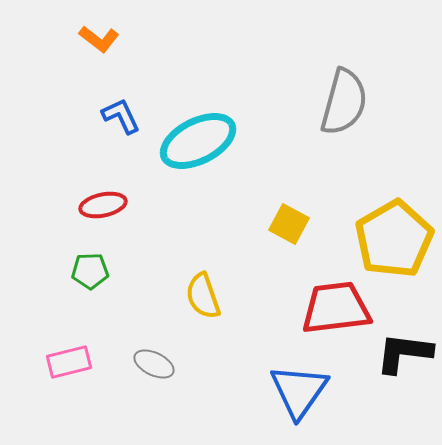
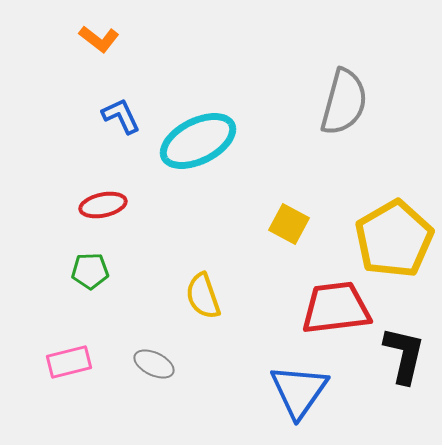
black L-shape: moved 2 px down; rotated 96 degrees clockwise
